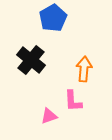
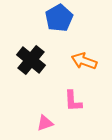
blue pentagon: moved 6 px right
orange arrow: moved 8 px up; rotated 75 degrees counterclockwise
pink triangle: moved 4 px left, 7 px down
